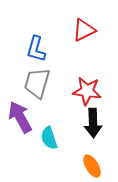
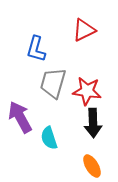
gray trapezoid: moved 16 px right
